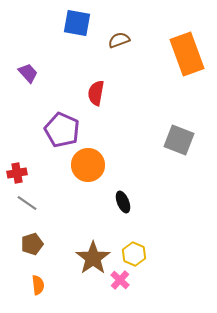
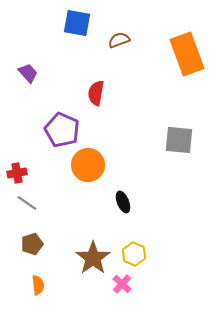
gray square: rotated 16 degrees counterclockwise
pink cross: moved 2 px right, 4 px down
